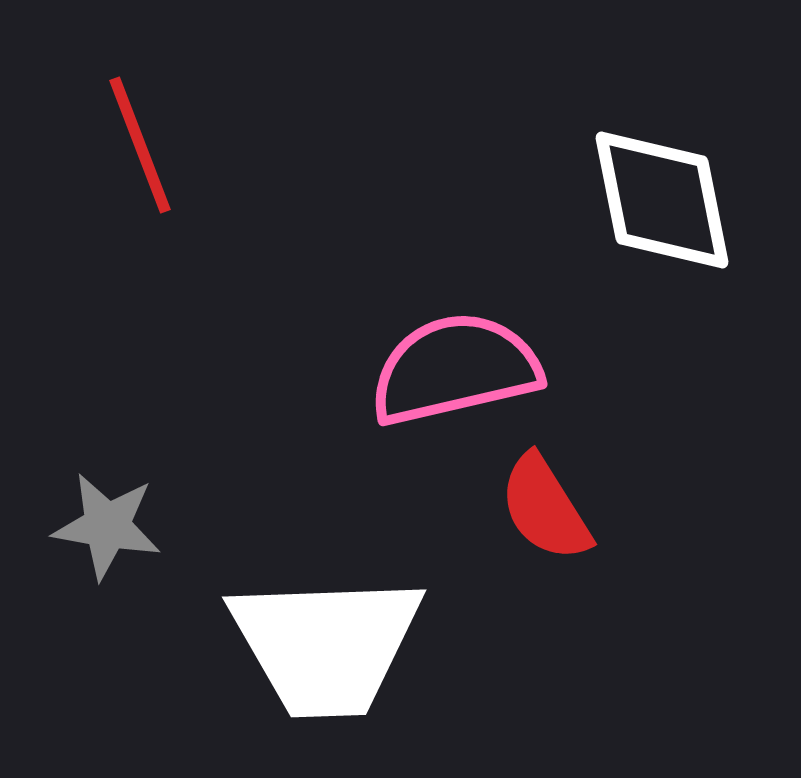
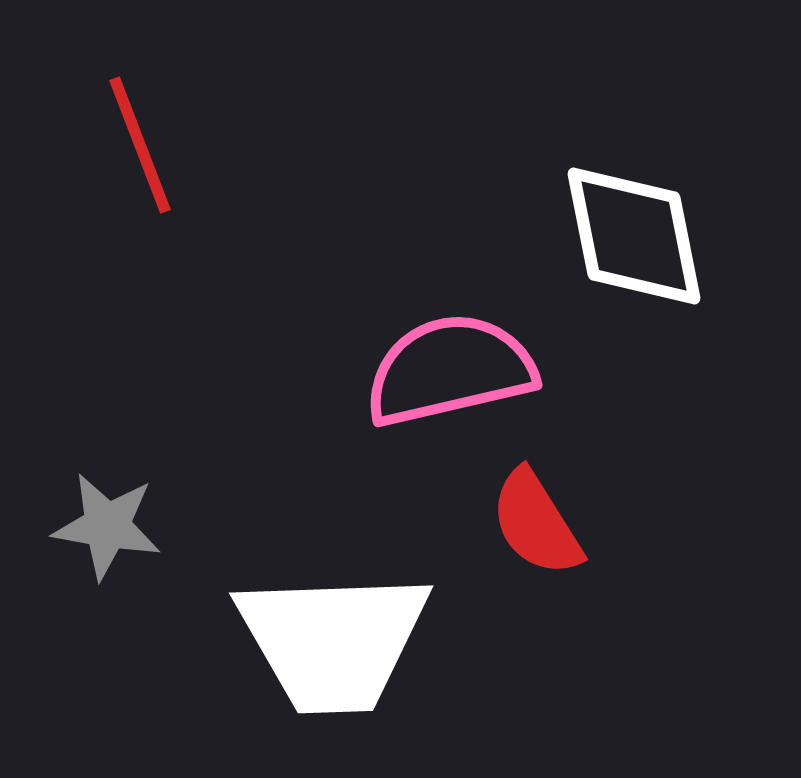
white diamond: moved 28 px left, 36 px down
pink semicircle: moved 5 px left, 1 px down
red semicircle: moved 9 px left, 15 px down
white trapezoid: moved 7 px right, 4 px up
